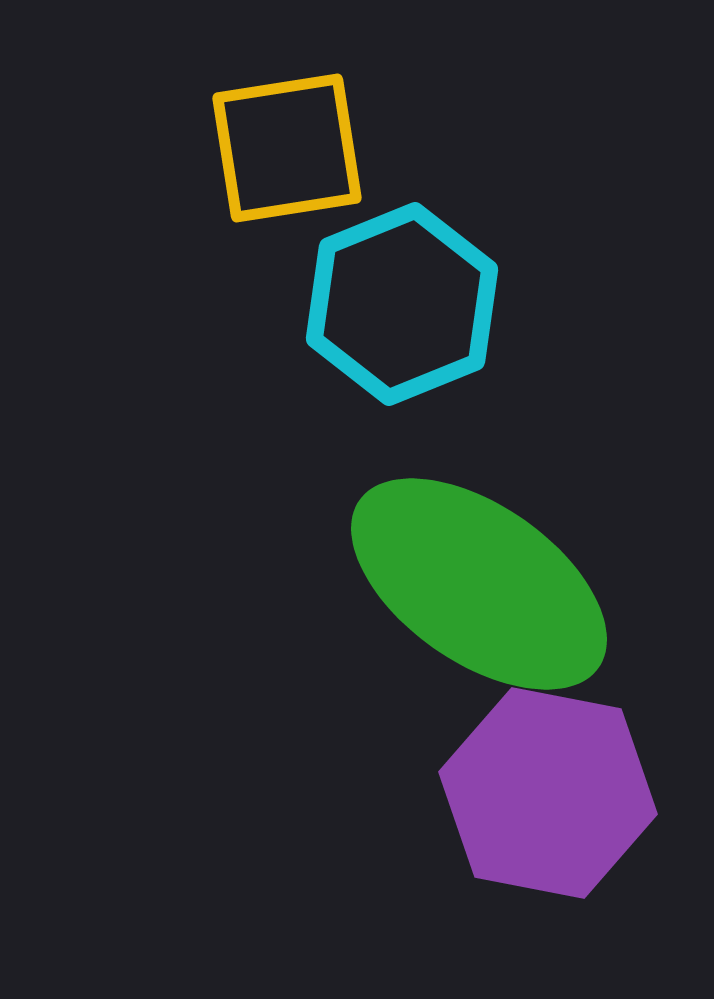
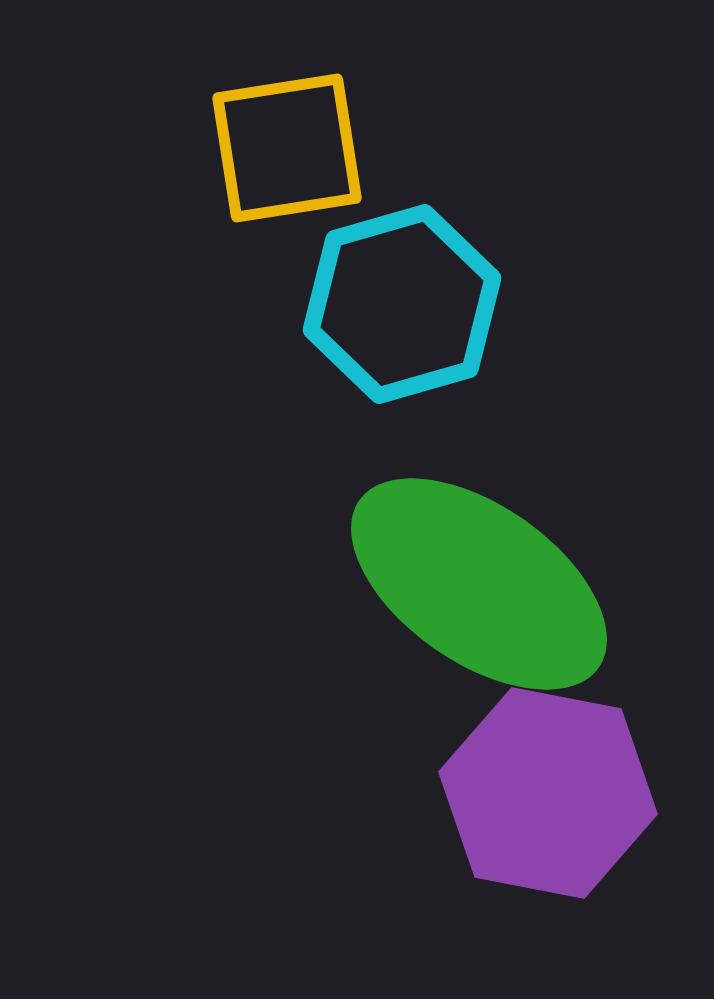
cyan hexagon: rotated 6 degrees clockwise
